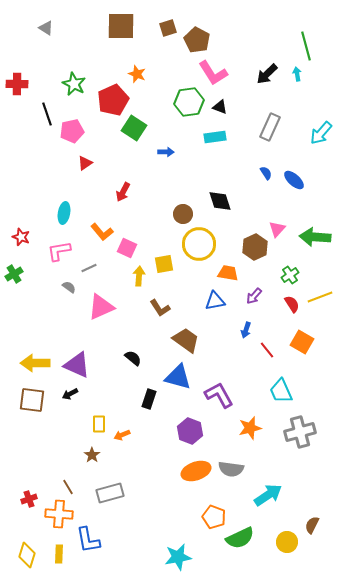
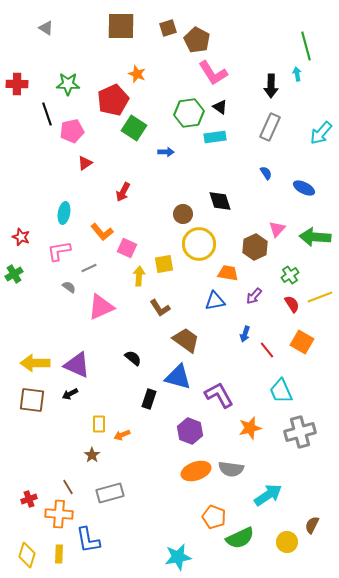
black arrow at (267, 74): moved 4 px right, 12 px down; rotated 45 degrees counterclockwise
green star at (74, 84): moved 6 px left; rotated 25 degrees counterclockwise
green hexagon at (189, 102): moved 11 px down
black triangle at (220, 107): rotated 14 degrees clockwise
blue ellipse at (294, 180): moved 10 px right, 8 px down; rotated 15 degrees counterclockwise
blue arrow at (246, 330): moved 1 px left, 4 px down
